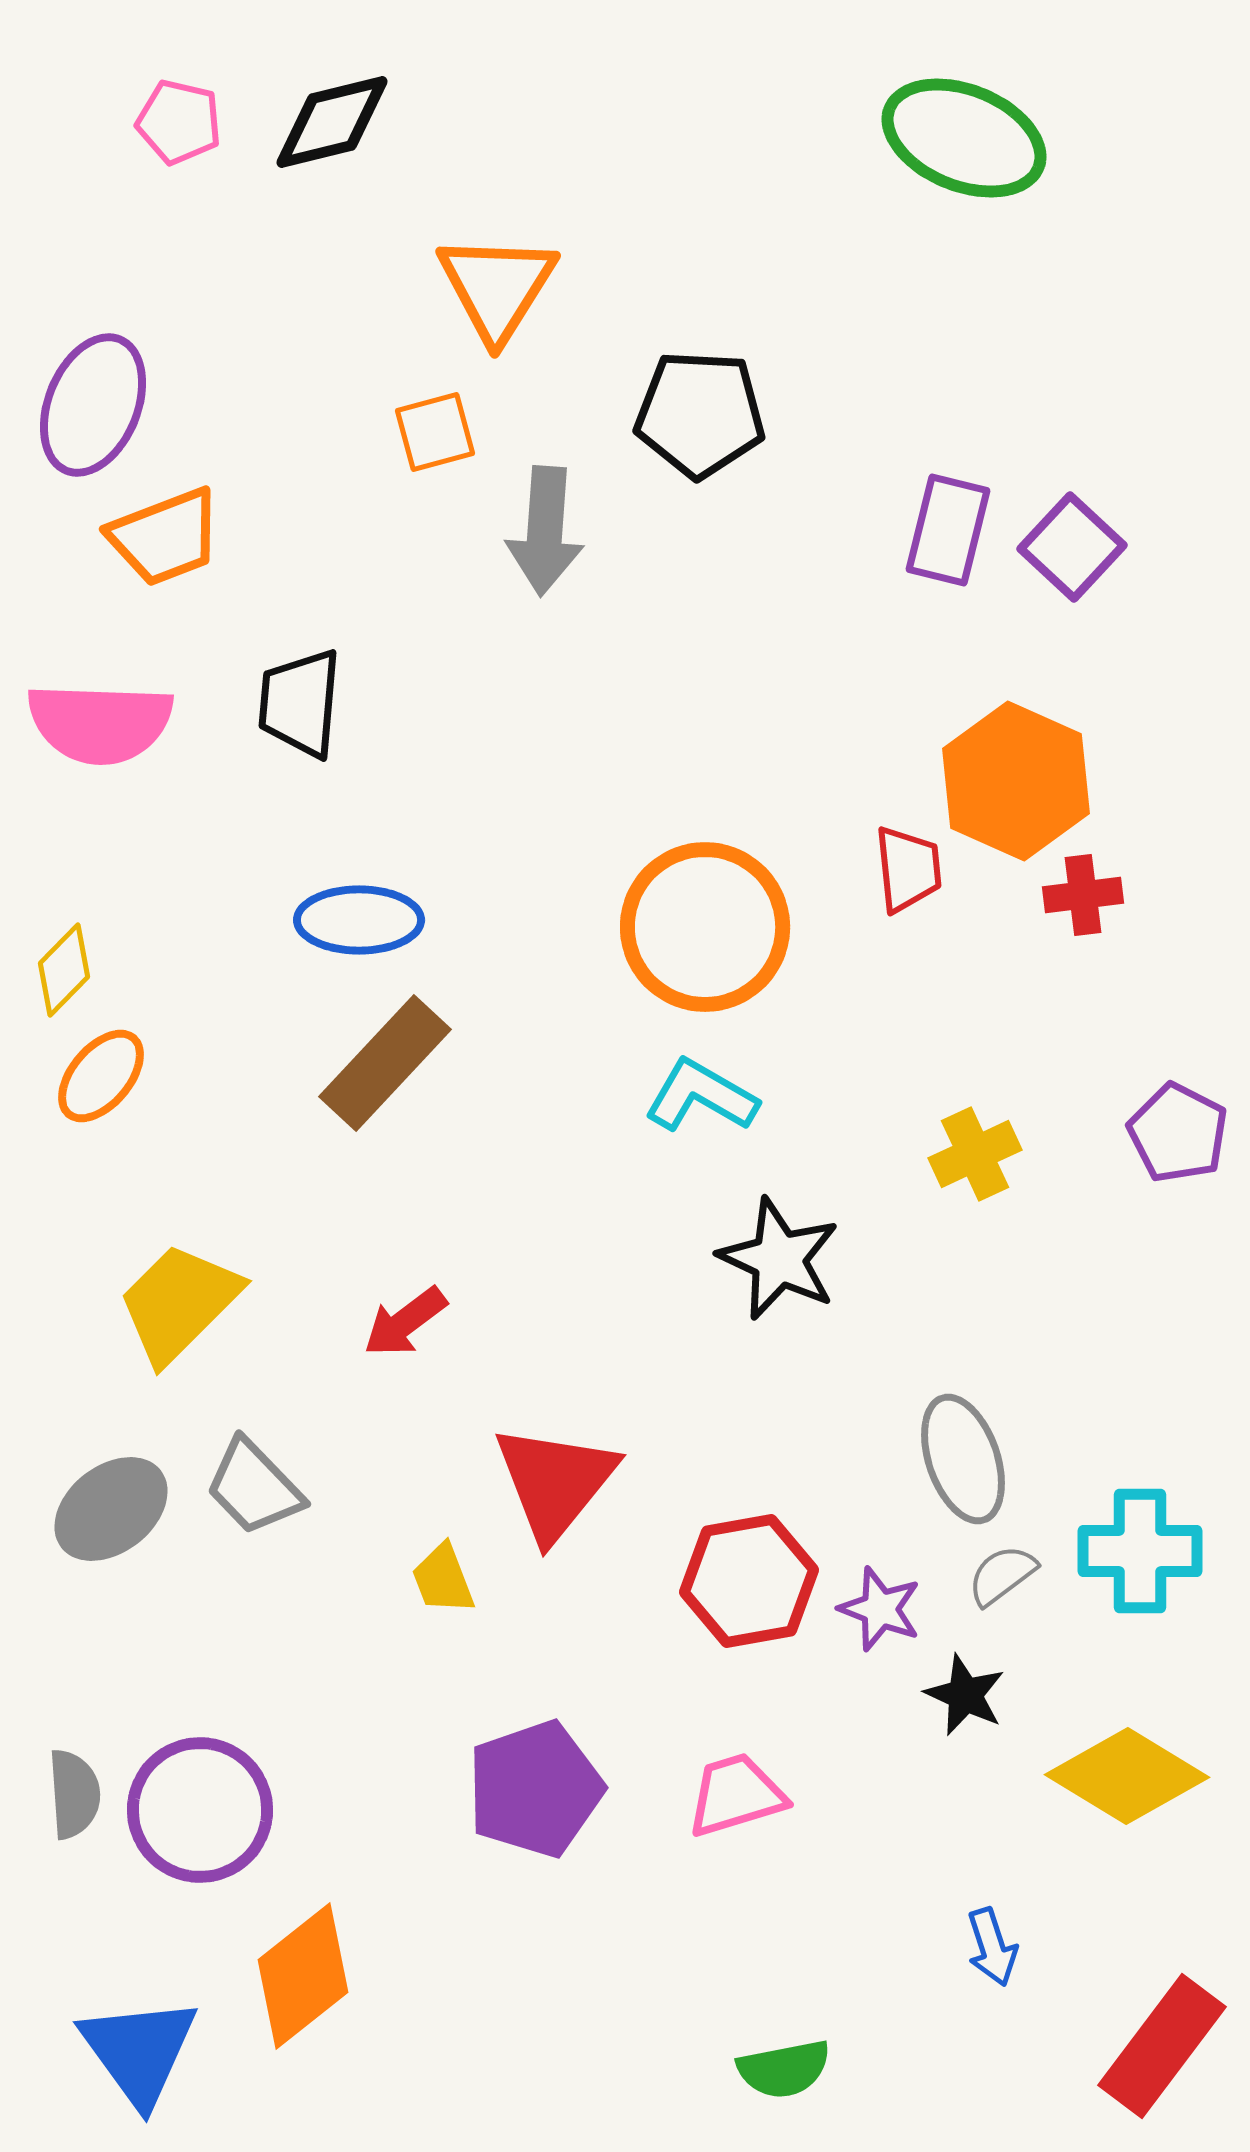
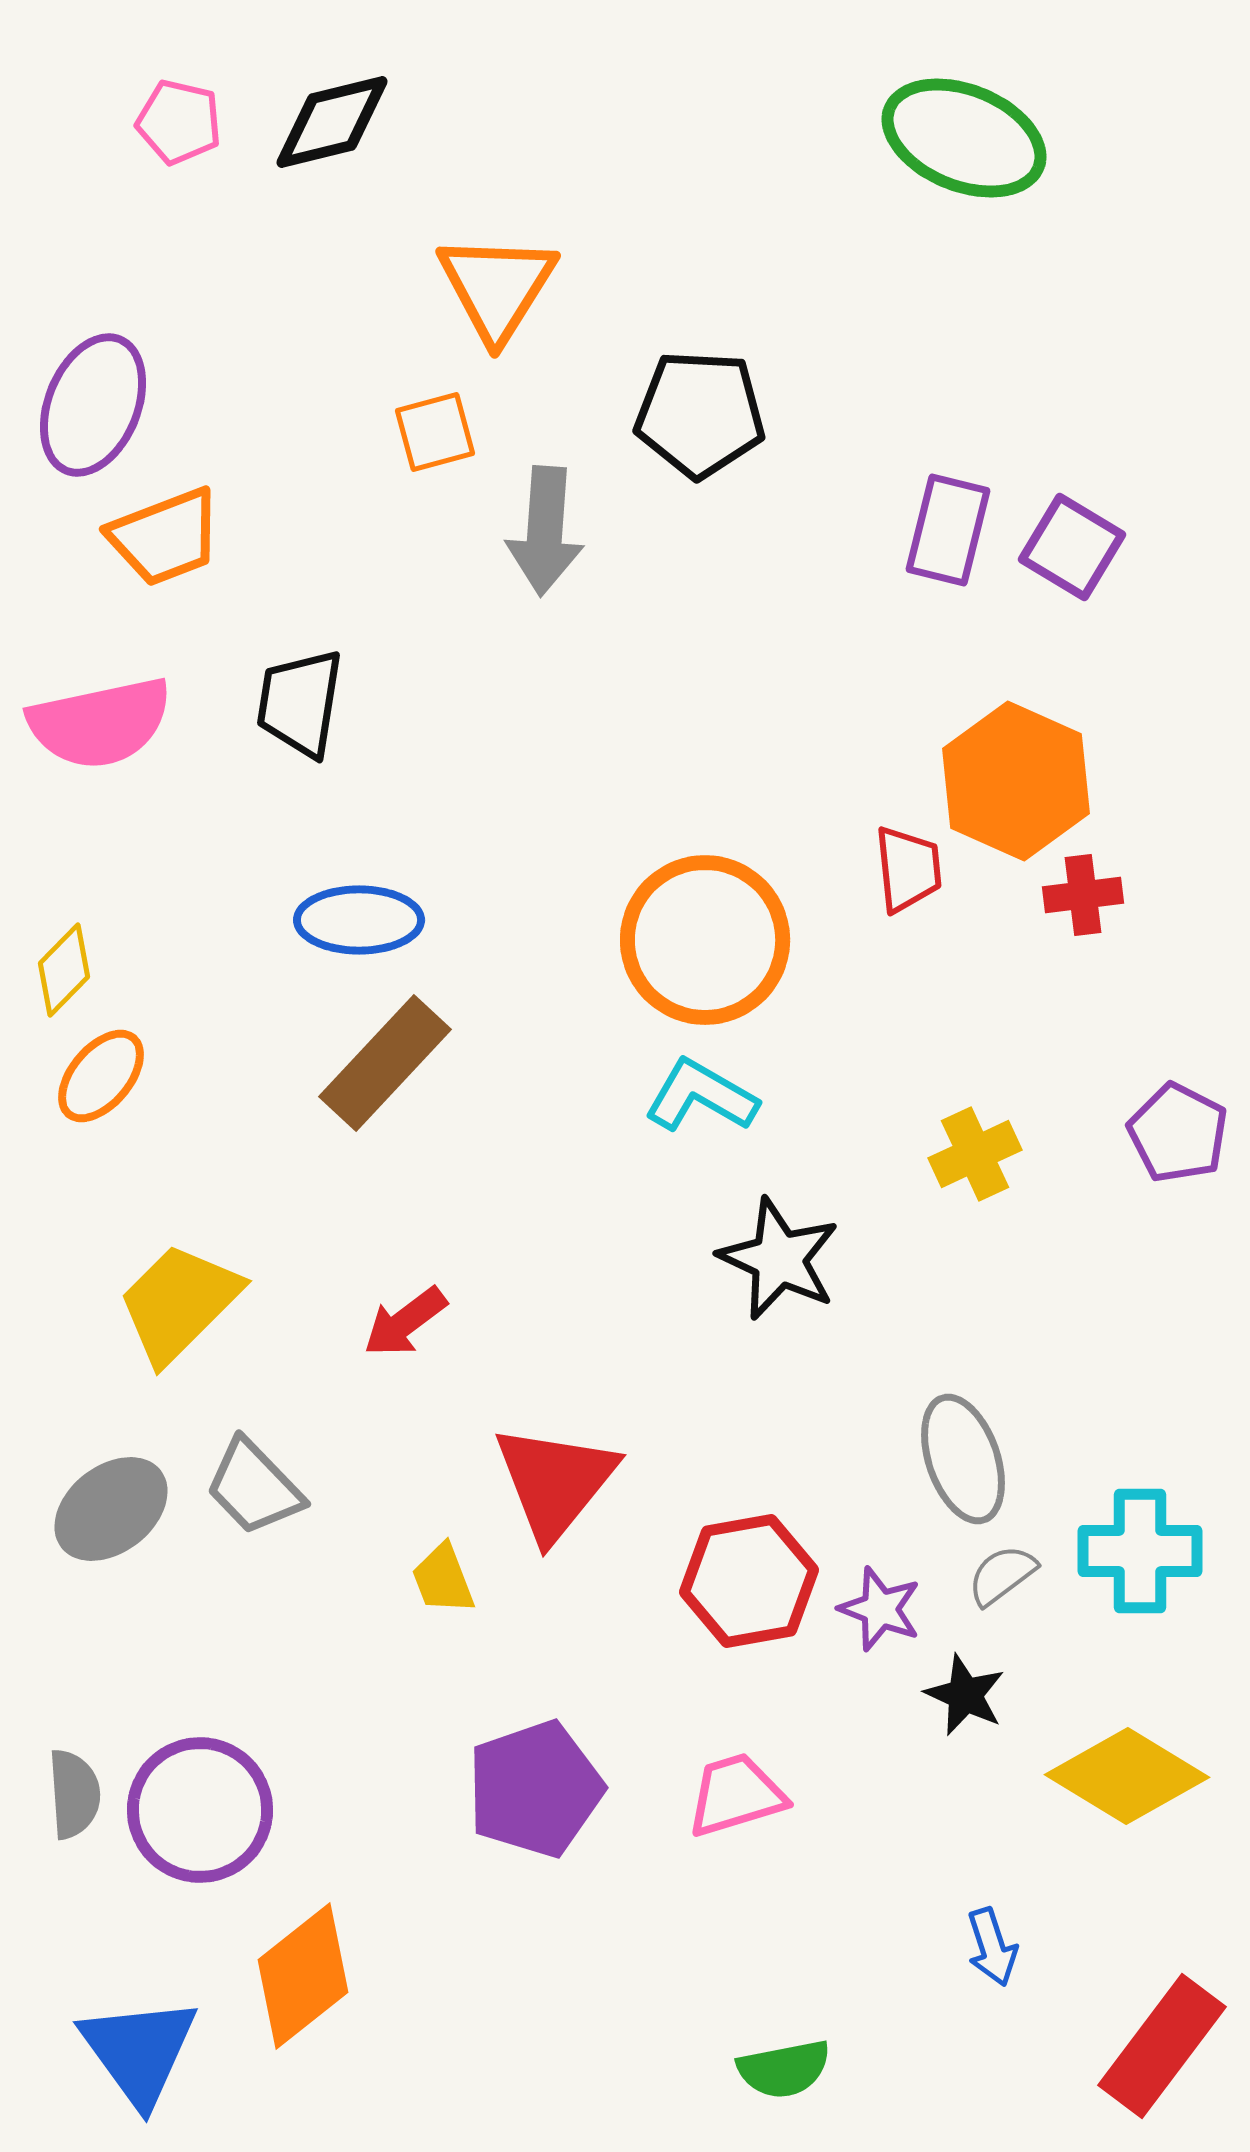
purple square at (1072, 547): rotated 12 degrees counterclockwise
black trapezoid at (300, 703): rotated 4 degrees clockwise
pink semicircle at (100, 723): rotated 14 degrees counterclockwise
orange circle at (705, 927): moved 13 px down
